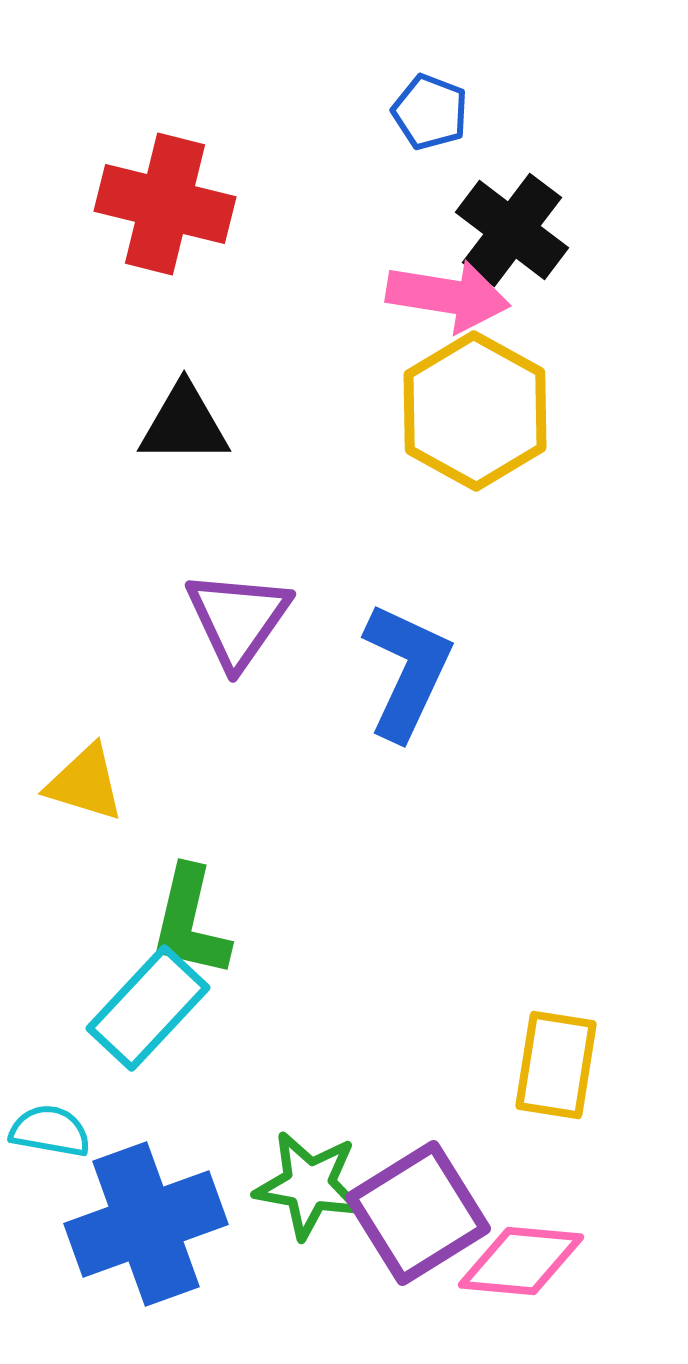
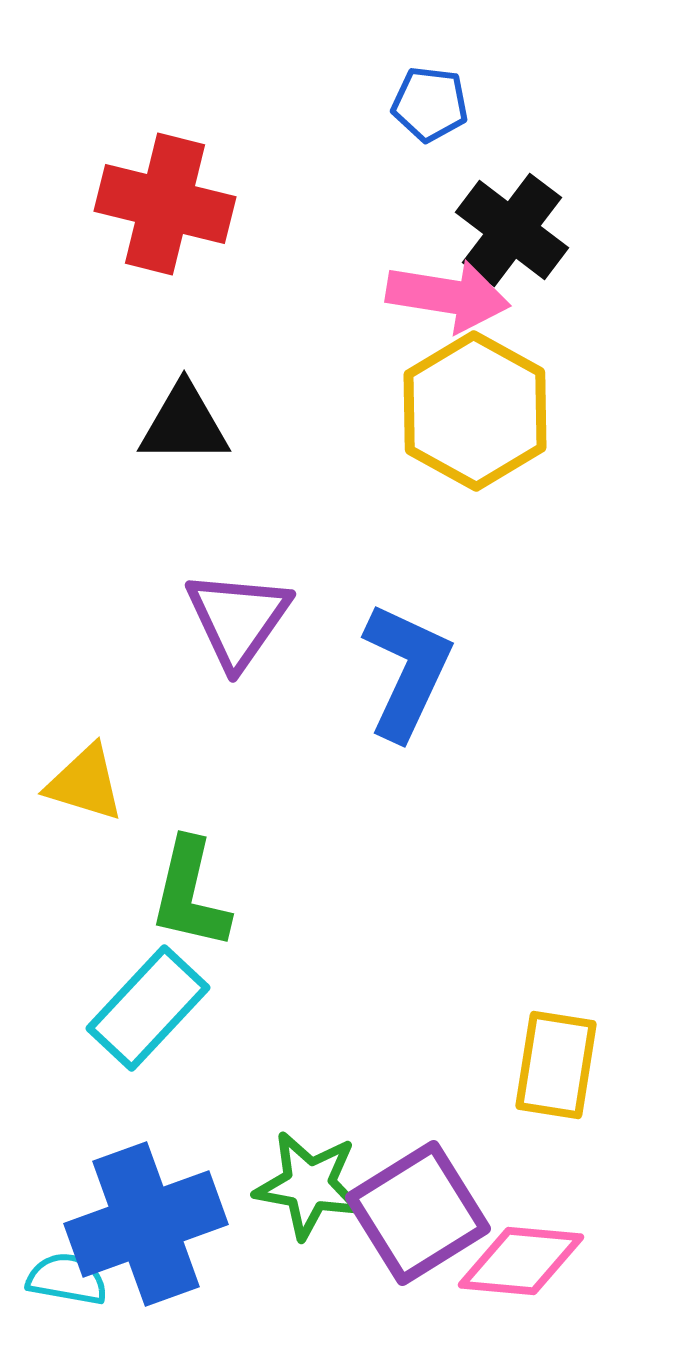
blue pentagon: moved 8 px up; rotated 14 degrees counterclockwise
green L-shape: moved 28 px up
cyan semicircle: moved 17 px right, 148 px down
